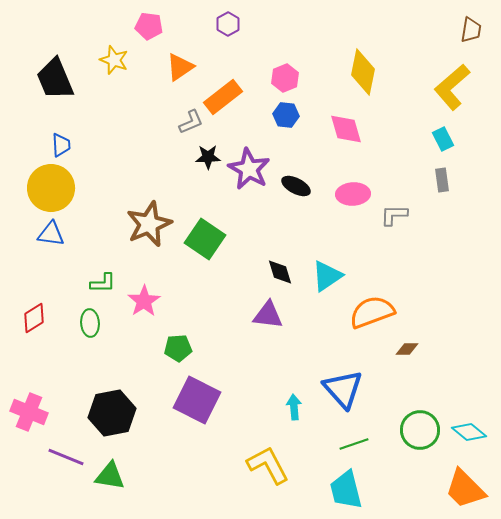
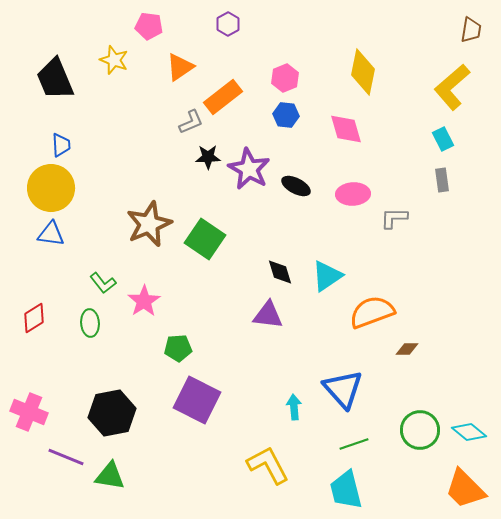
gray L-shape at (394, 215): moved 3 px down
green L-shape at (103, 283): rotated 52 degrees clockwise
